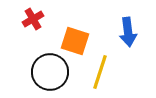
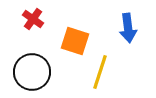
red cross: rotated 25 degrees counterclockwise
blue arrow: moved 4 px up
black circle: moved 18 px left
